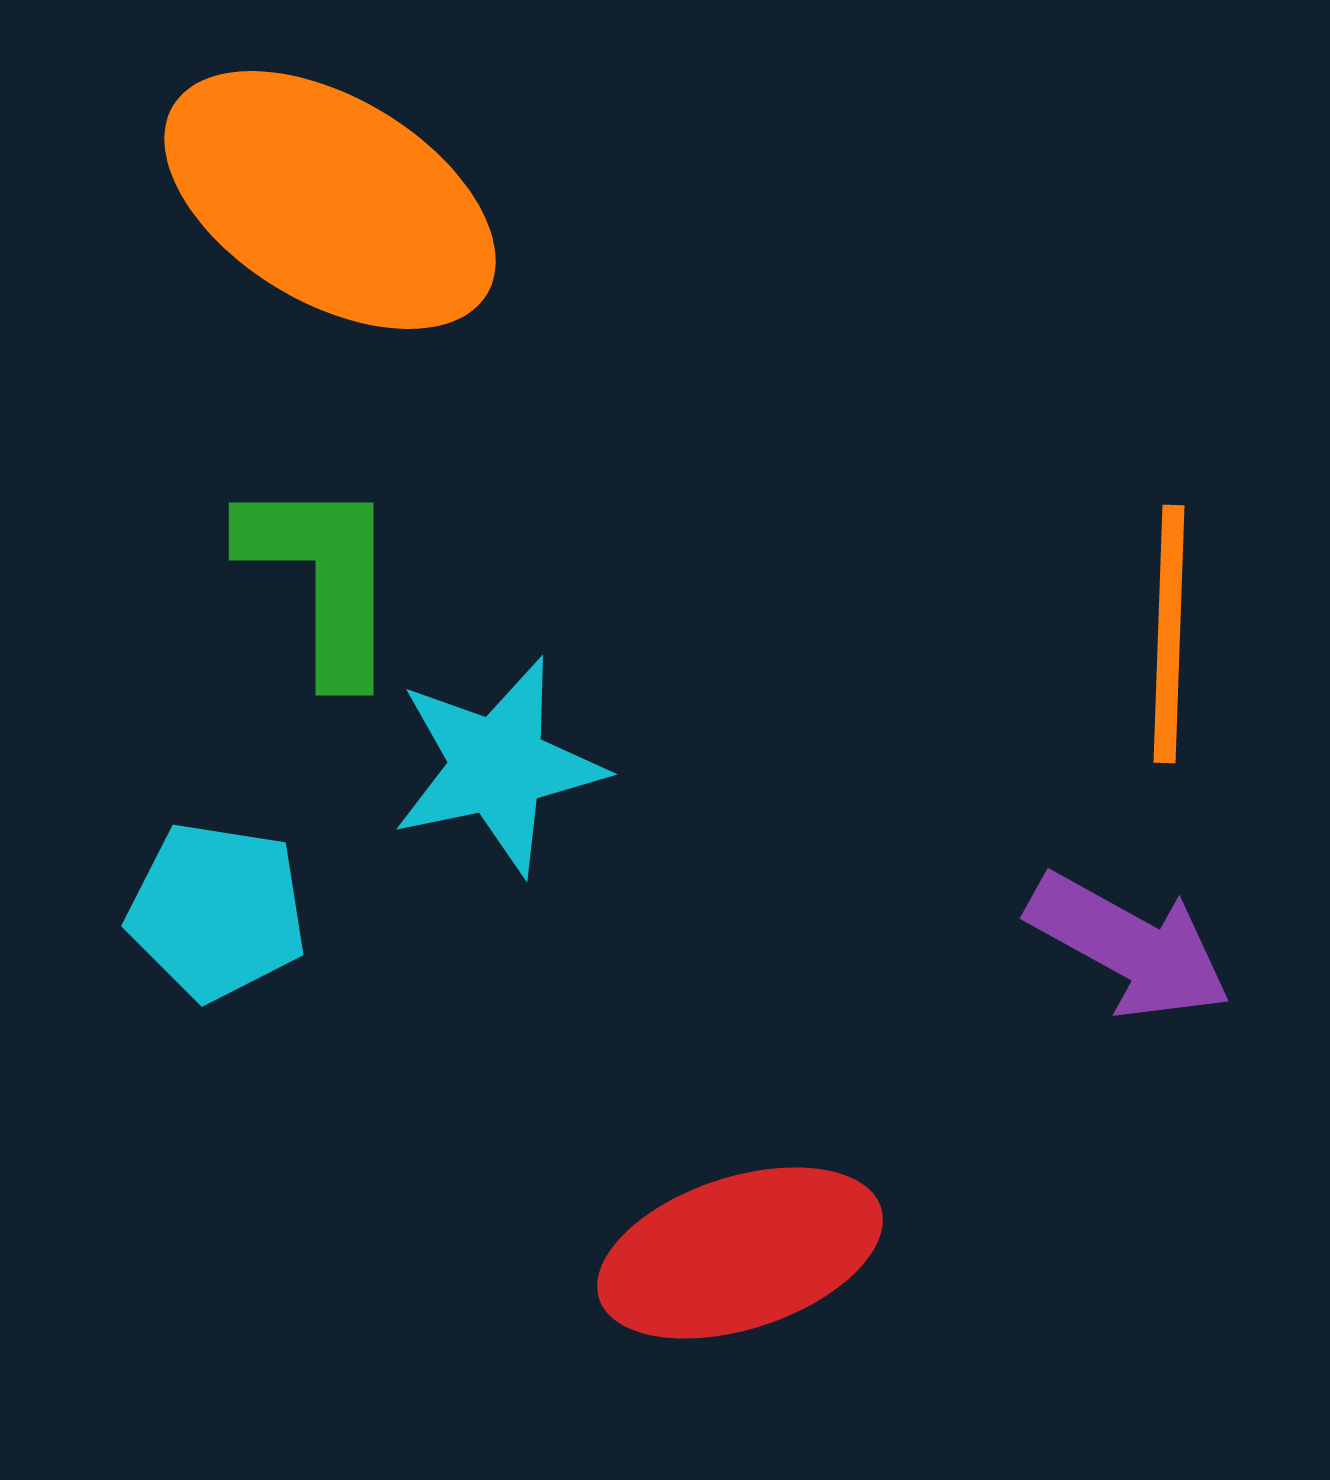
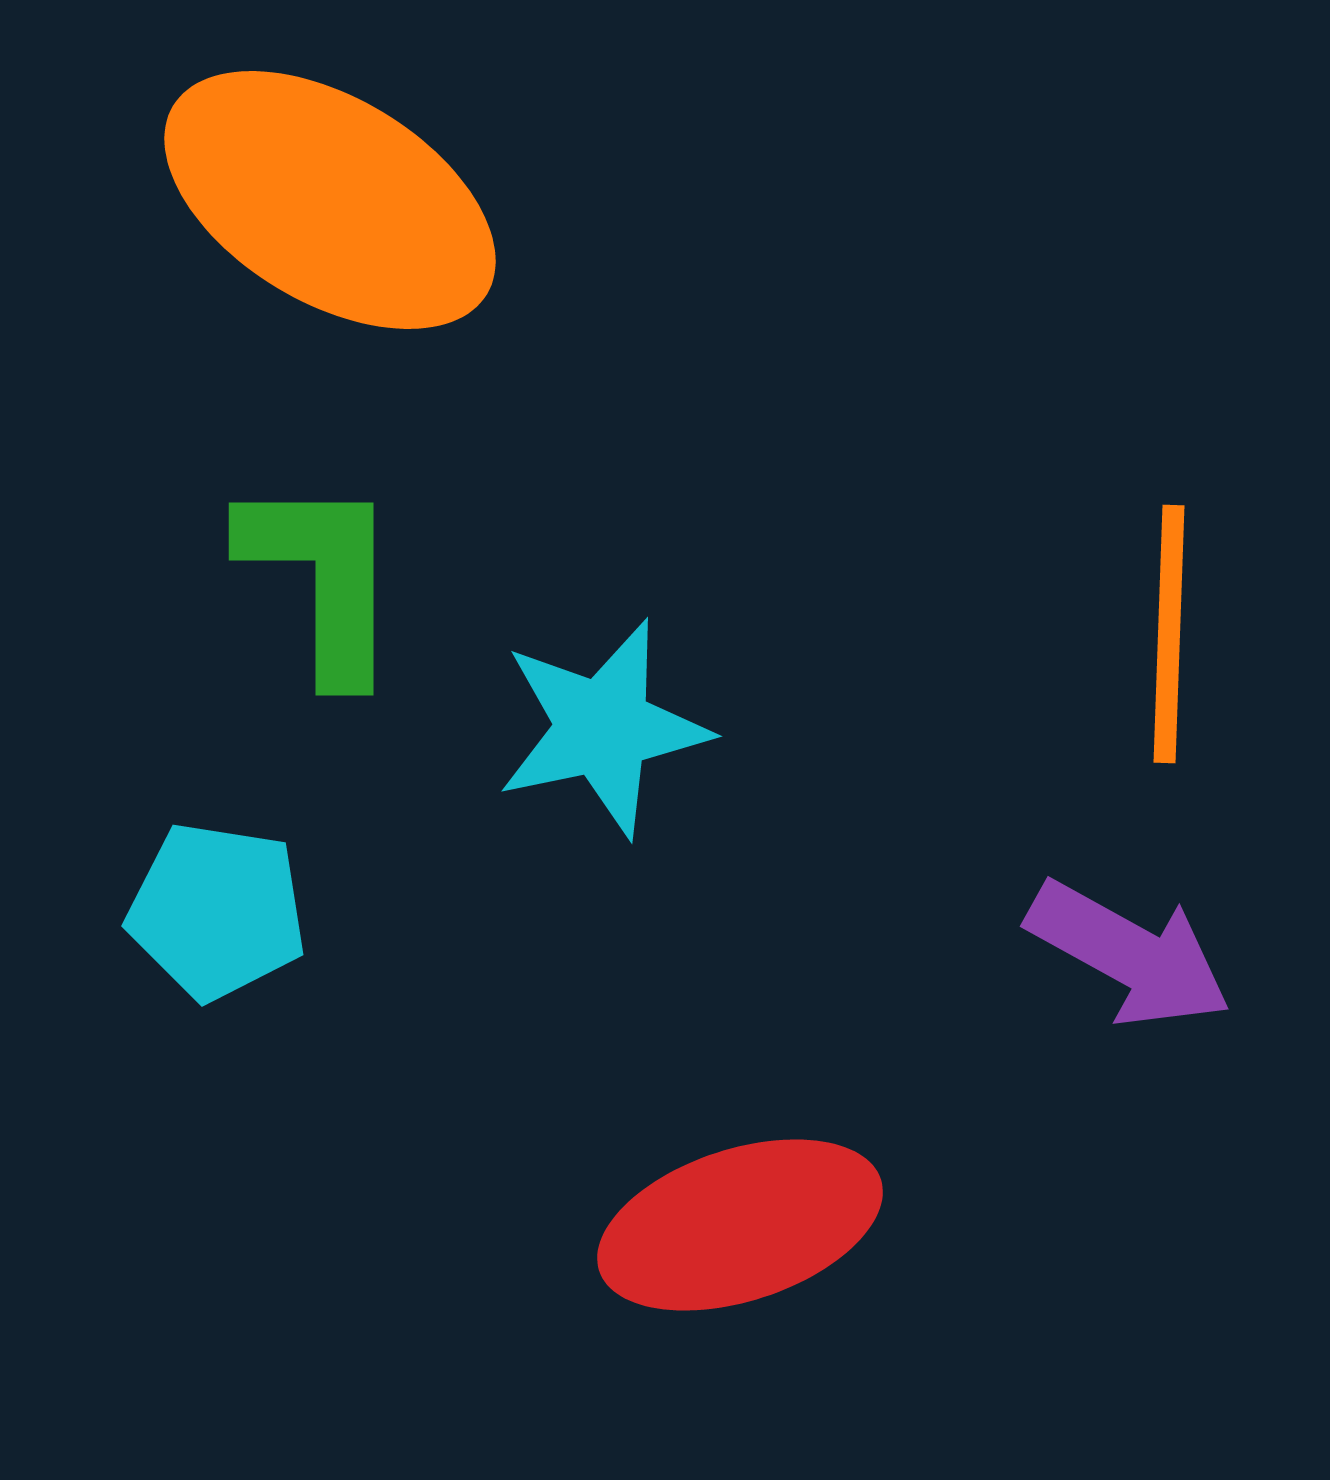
cyan star: moved 105 px right, 38 px up
purple arrow: moved 8 px down
red ellipse: moved 28 px up
